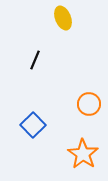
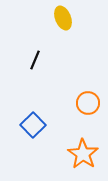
orange circle: moved 1 px left, 1 px up
